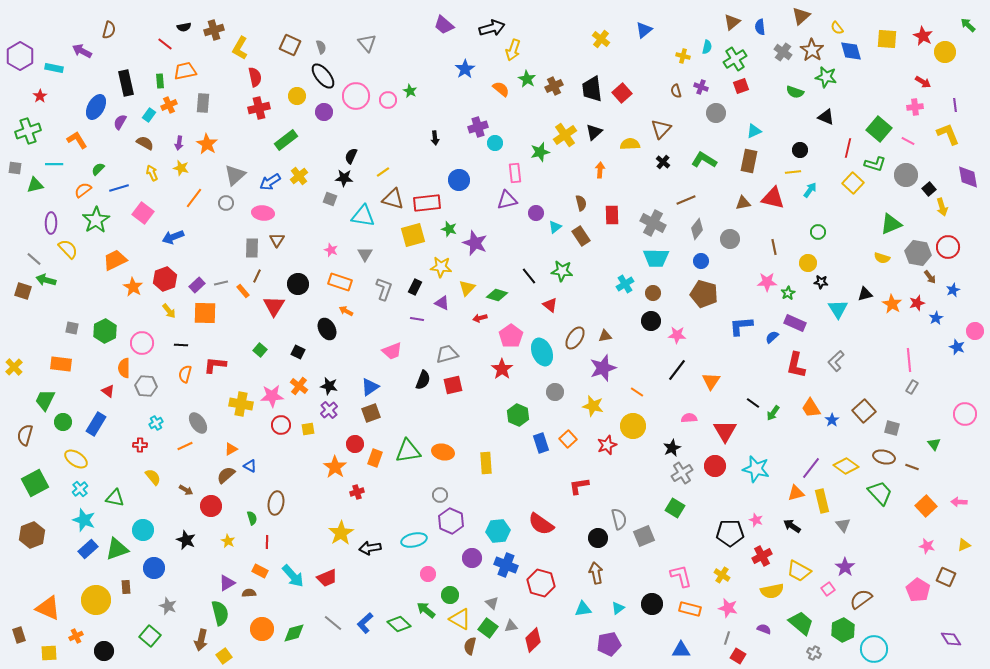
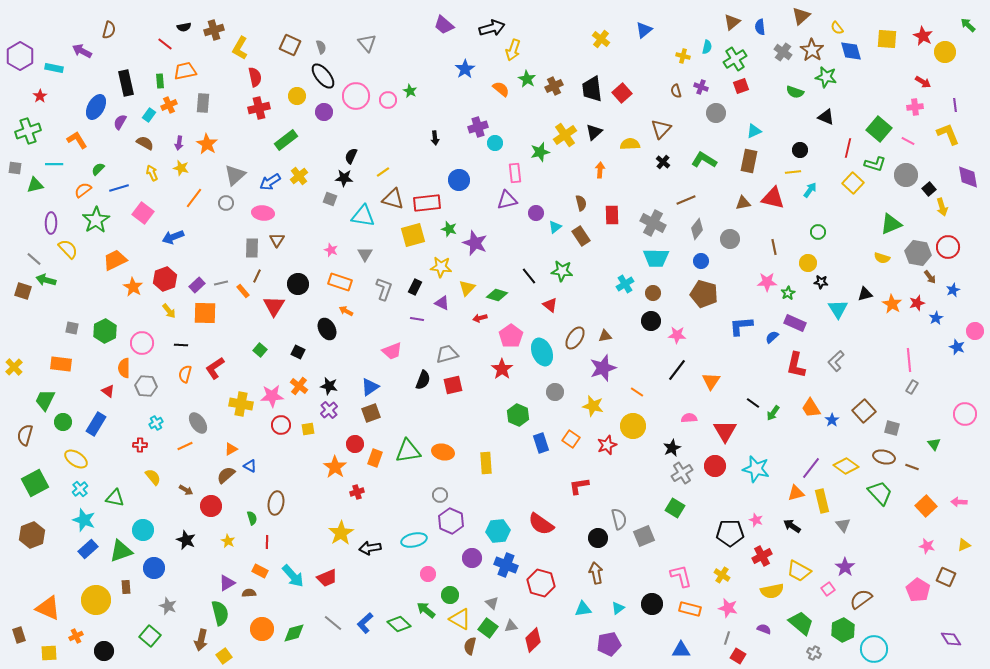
red L-shape at (215, 365): moved 3 px down; rotated 40 degrees counterclockwise
orange square at (568, 439): moved 3 px right; rotated 12 degrees counterclockwise
green triangle at (117, 549): moved 4 px right, 2 px down
